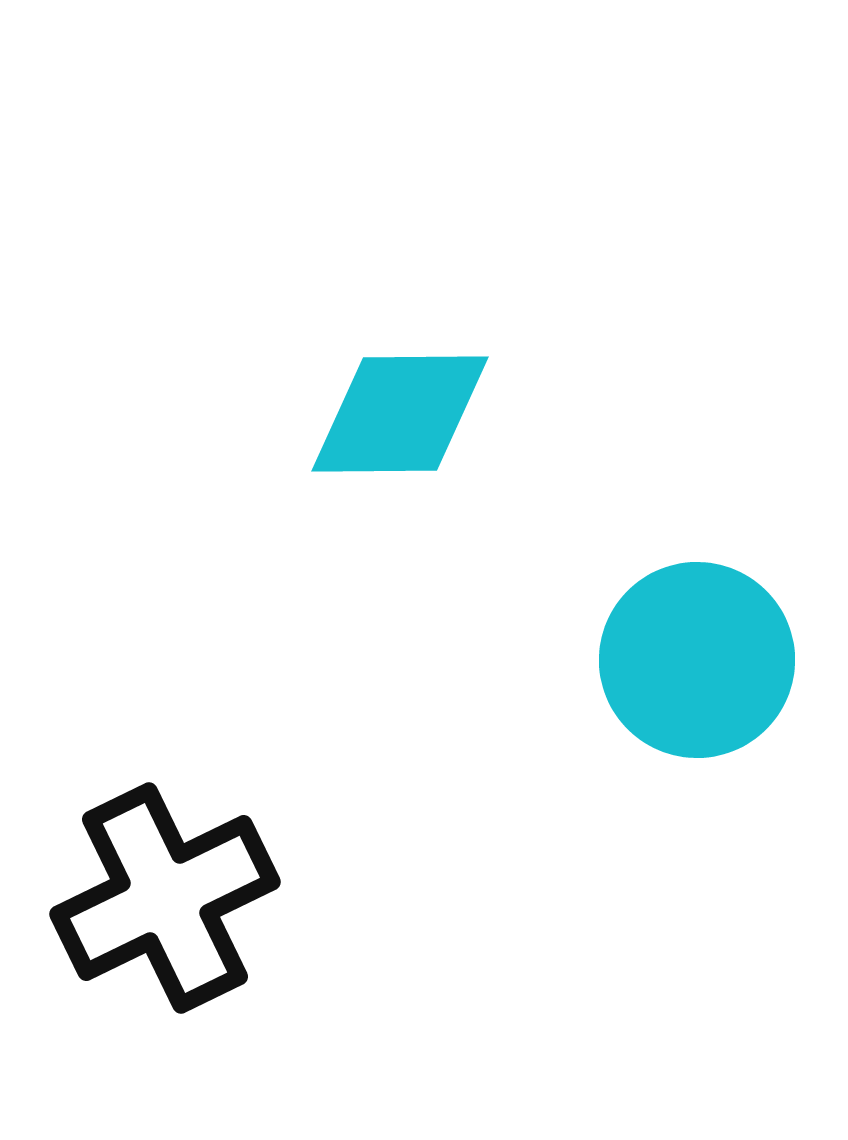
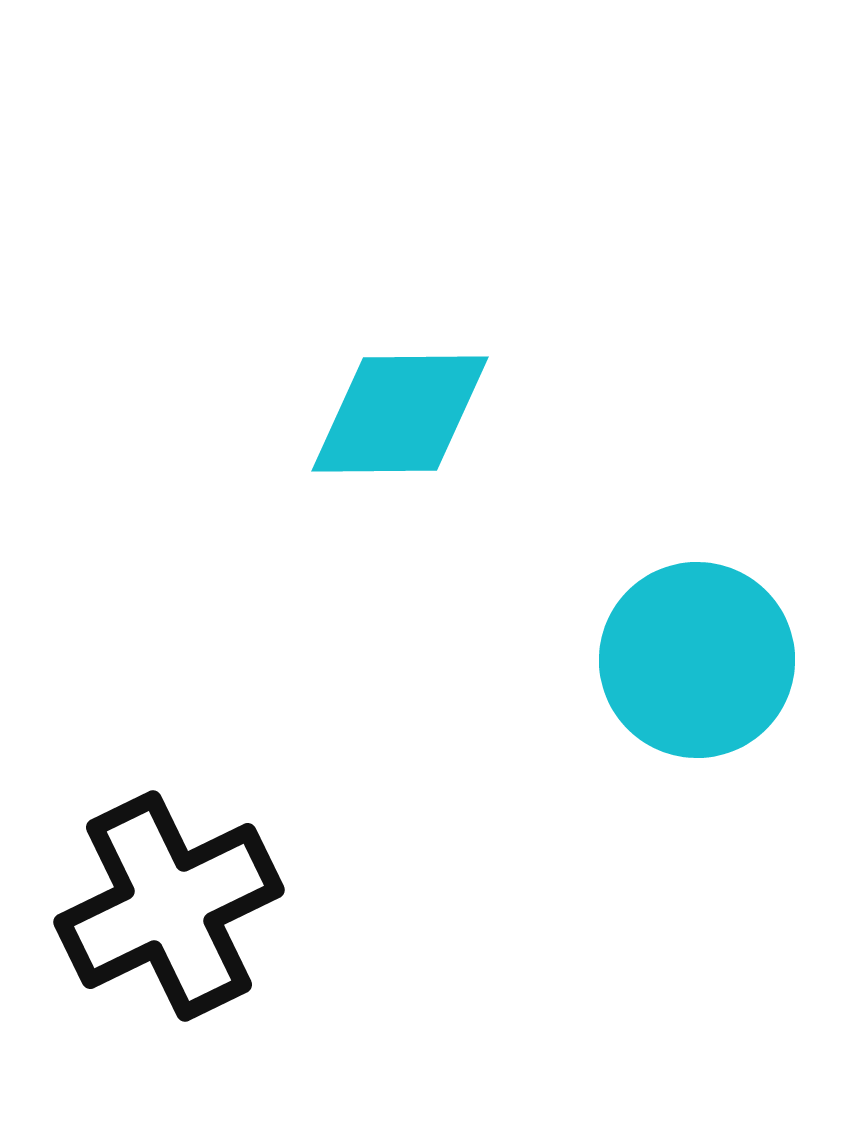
black cross: moved 4 px right, 8 px down
